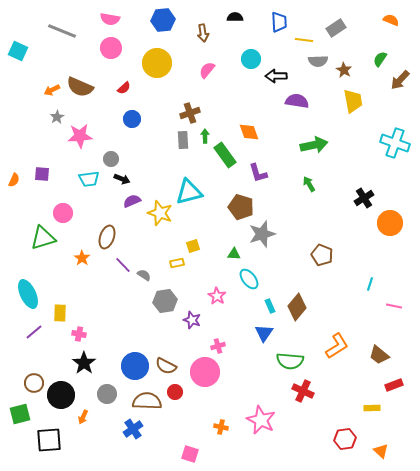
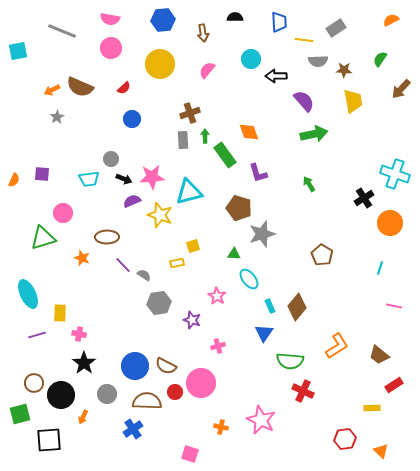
orange semicircle at (391, 20): rotated 49 degrees counterclockwise
cyan square at (18, 51): rotated 36 degrees counterclockwise
yellow circle at (157, 63): moved 3 px right, 1 px down
brown star at (344, 70): rotated 28 degrees counterclockwise
brown arrow at (400, 80): moved 1 px right, 9 px down
purple semicircle at (297, 101): moved 7 px right; rotated 40 degrees clockwise
pink star at (80, 136): moved 72 px right, 41 px down
cyan cross at (395, 143): moved 31 px down
green arrow at (314, 145): moved 11 px up
black arrow at (122, 179): moved 2 px right
brown pentagon at (241, 207): moved 2 px left, 1 px down
yellow star at (160, 213): moved 2 px down
brown ellipse at (107, 237): rotated 70 degrees clockwise
brown pentagon at (322, 255): rotated 10 degrees clockwise
orange star at (82, 258): rotated 14 degrees counterclockwise
cyan line at (370, 284): moved 10 px right, 16 px up
gray hexagon at (165, 301): moved 6 px left, 2 px down
purple line at (34, 332): moved 3 px right, 3 px down; rotated 24 degrees clockwise
pink circle at (205, 372): moved 4 px left, 11 px down
red rectangle at (394, 385): rotated 12 degrees counterclockwise
